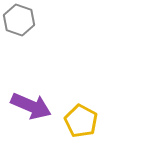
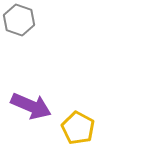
yellow pentagon: moved 3 px left, 7 px down
